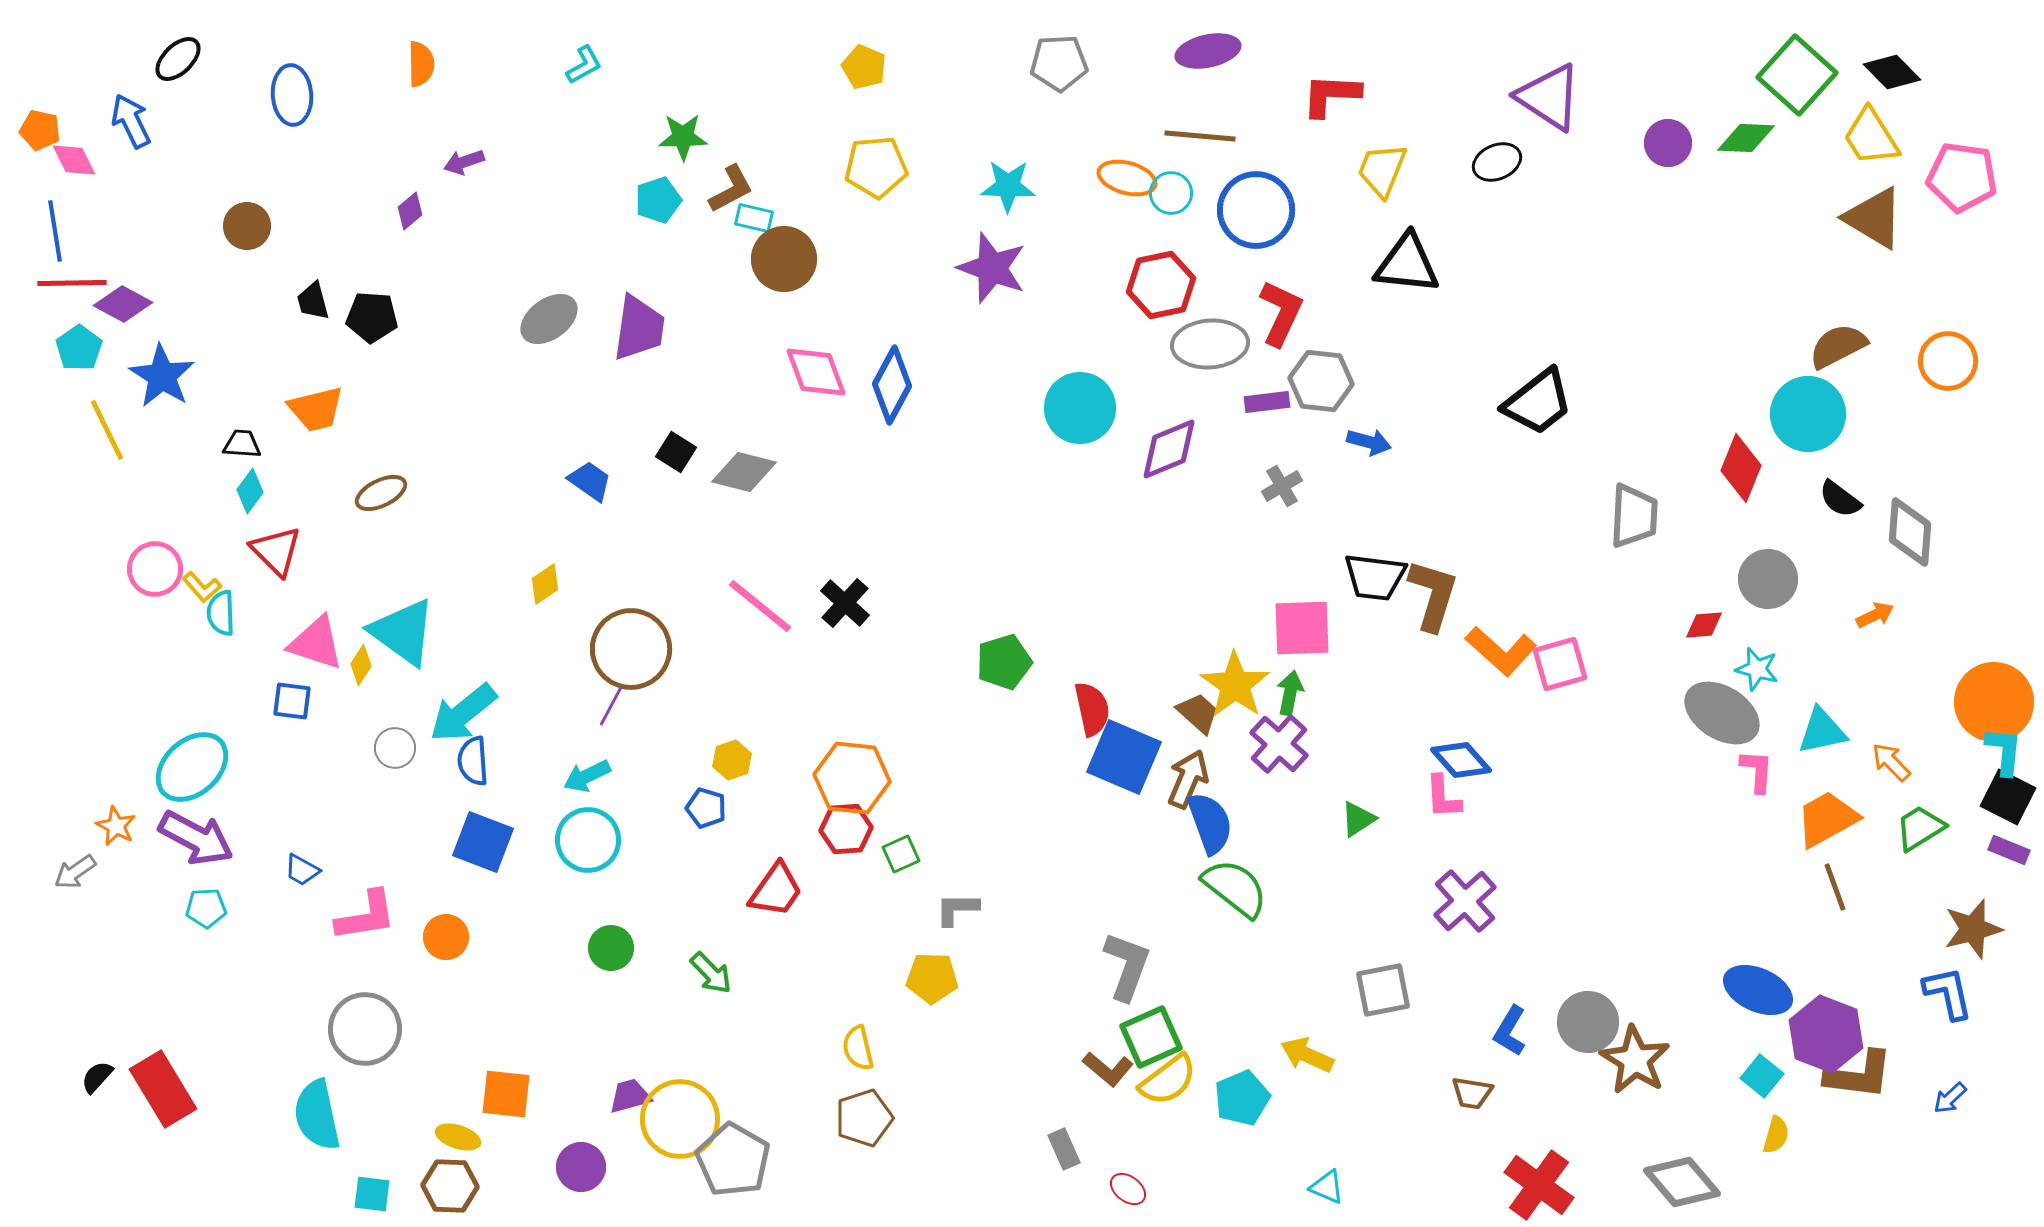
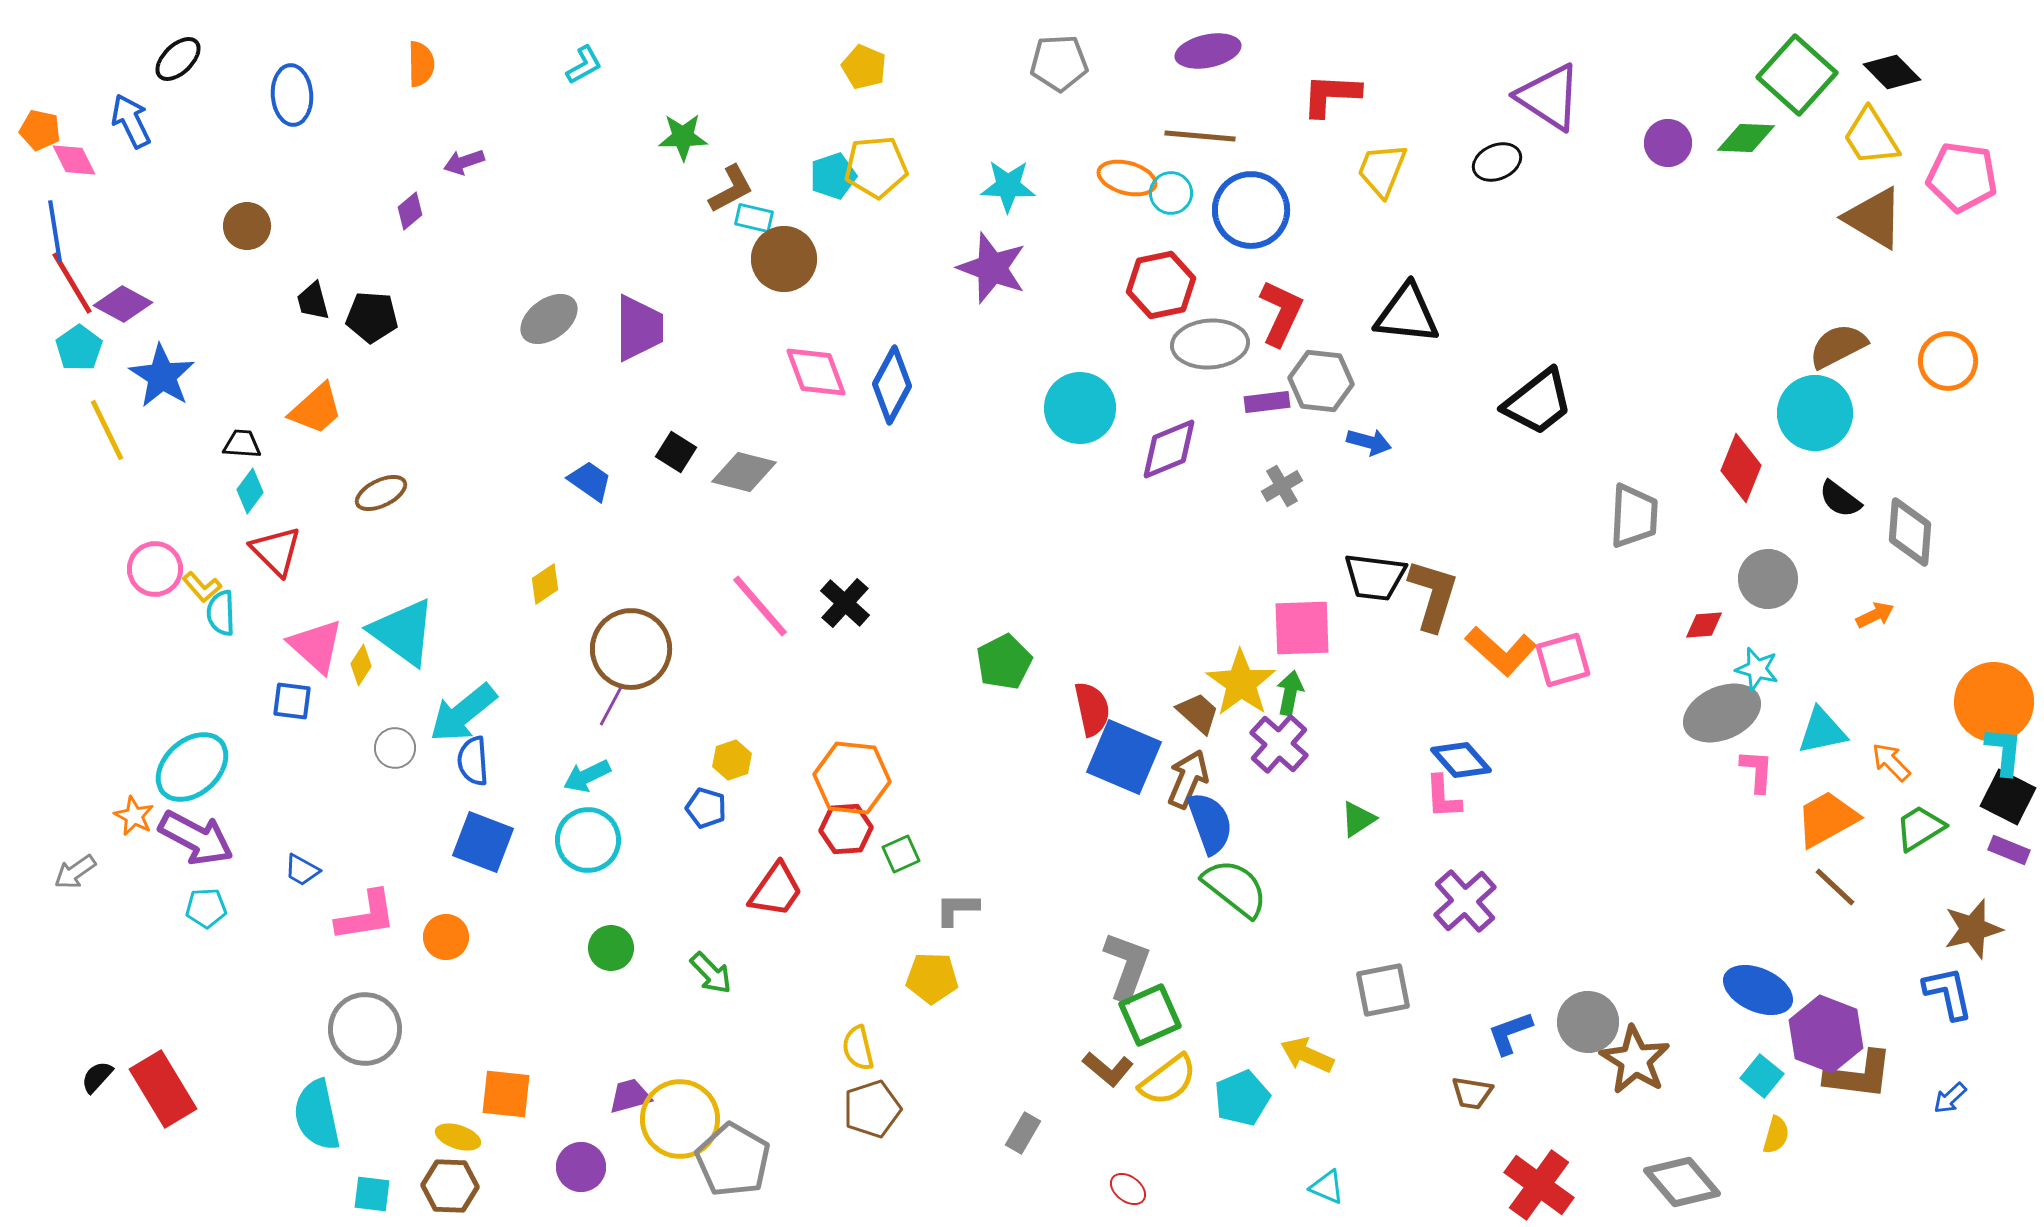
cyan pentagon at (658, 200): moved 175 px right, 24 px up
blue circle at (1256, 210): moved 5 px left
black triangle at (1407, 264): moved 50 px down
red line at (72, 283): rotated 60 degrees clockwise
purple trapezoid at (639, 328): rotated 8 degrees counterclockwise
orange trapezoid at (316, 409): rotated 28 degrees counterclockwise
cyan circle at (1808, 414): moved 7 px right, 1 px up
pink line at (760, 606): rotated 10 degrees clockwise
pink triangle at (316, 643): moved 3 px down; rotated 24 degrees clockwise
green pentagon at (1004, 662): rotated 10 degrees counterclockwise
pink square at (1560, 664): moved 3 px right, 4 px up
yellow star at (1235, 685): moved 6 px right, 2 px up
gray ellipse at (1722, 713): rotated 56 degrees counterclockwise
orange star at (116, 826): moved 18 px right, 10 px up
brown line at (1835, 887): rotated 27 degrees counterclockwise
blue L-shape at (1510, 1031): moved 2 px down; rotated 39 degrees clockwise
green square at (1151, 1037): moved 1 px left, 22 px up
brown pentagon at (864, 1118): moved 8 px right, 9 px up
gray rectangle at (1064, 1149): moved 41 px left, 16 px up; rotated 54 degrees clockwise
